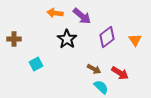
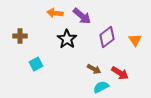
brown cross: moved 6 px right, 3 px up
cyan semicircle: rotated 70 degrees counterclockwise
